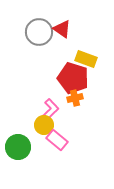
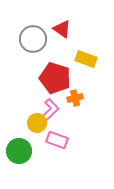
gray circle: moved 6 px left, 7 px down
red pentagon: moved 18 px left
yellow circle: moved 7 px left, 2 px up
pink rectangle: rotated 20 degrees counterclockwise
green circle: moved 1 px right, 4 px down
